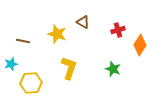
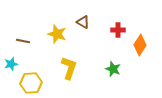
red cross: rotated 16 degrees clockwise
